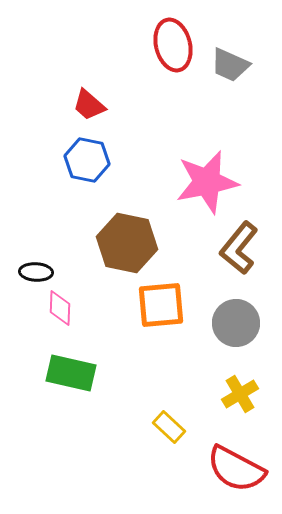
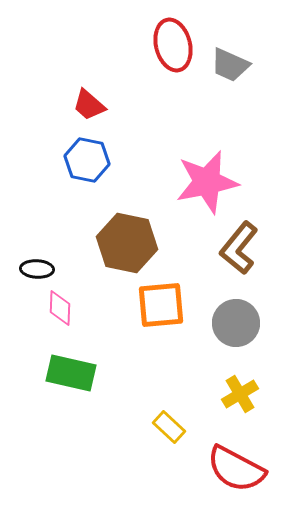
black ellipse: moved 1 px right, 3 px up
